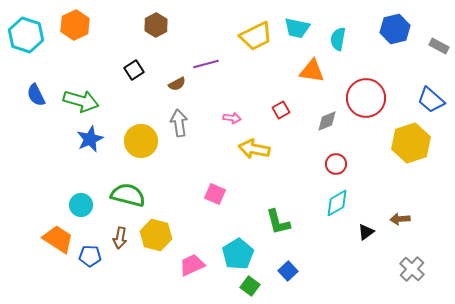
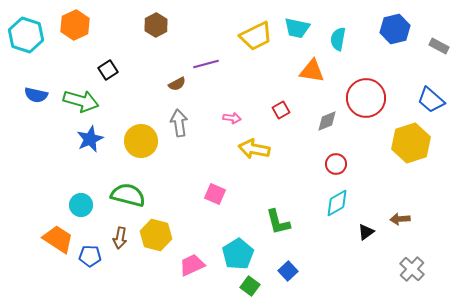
black square at (134, 70): moved 26 px left
blue semicircle at (36, 95): rotated 50 degrees counterclockwise
